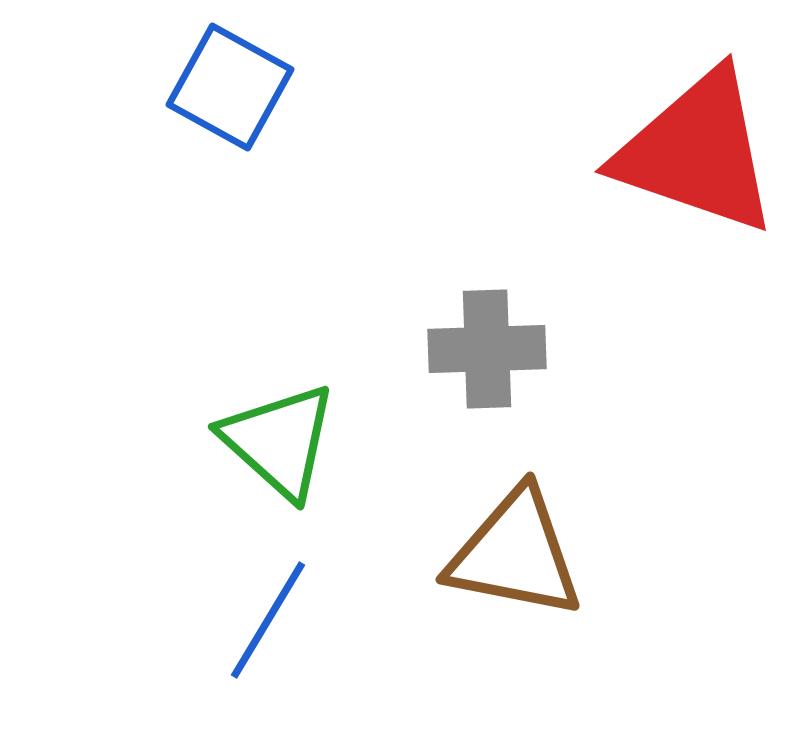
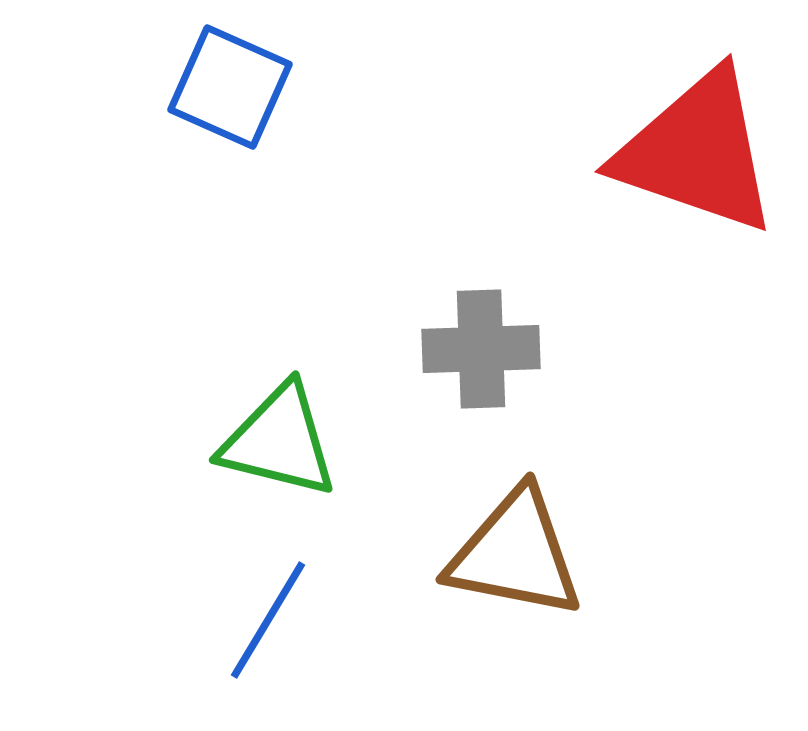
blue square: rotated 5 degrees counterclockwise
gray cross: moved 6 px left
green triangle: rotated 28 degrees counterclockwise
